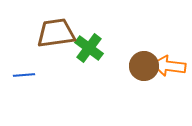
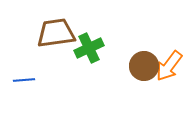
green cross: rotated 28 degrees clockwise
orange arrow: rotated 60 degrees counterclockwise
blue line: moved 5 px down
